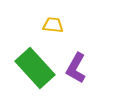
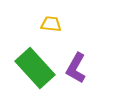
yellow trapezoid: moved 2 px left, 1 px up
